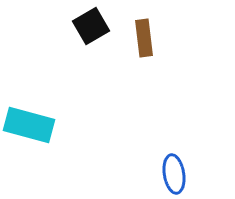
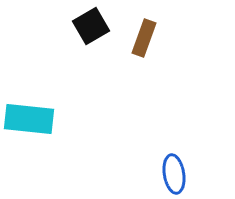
brown rectangle: rotated 27 degrees clockwise
cyan rectangle: moved 6 px up; rotated 9 degrees counterclockwise
